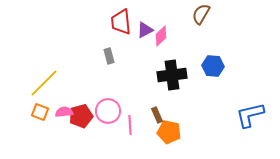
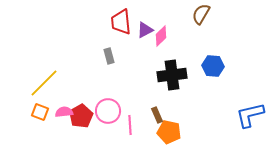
red pentagon: rotated 15 degrees counterclockwise
